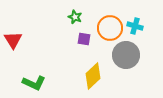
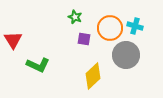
green L-shape: moved 4 px right, 18 px up
